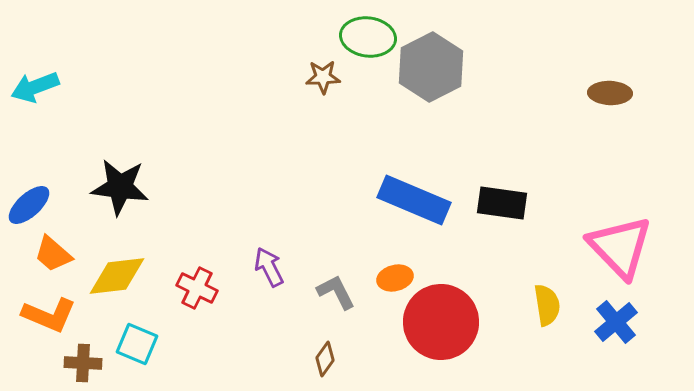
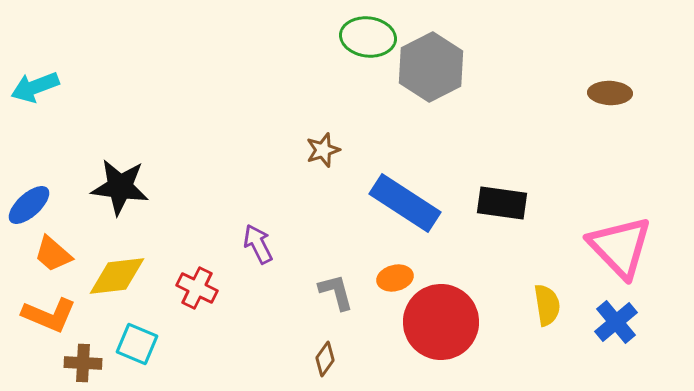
brown star: moved 73 px down; rotated 16 degrees counterclockwise
blue rectangle: moved 9 px left, 3 px down; rotated 10 degrees clockwise
purple arrow: moved 11 px left, 23 px up
gray L-shape: rotated 12 degrees clockwise
